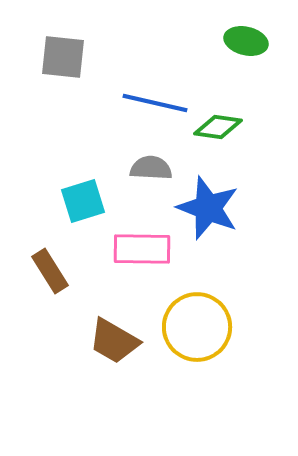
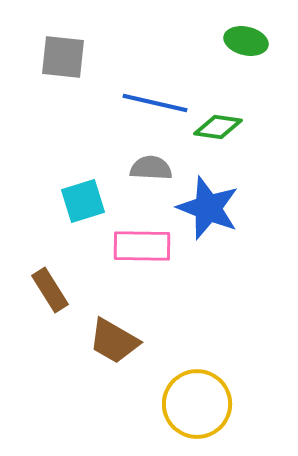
pink rectangle: moved 3 px up
brown rectangle: moved 19 px down
yellow circle: moved 77 px down
